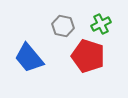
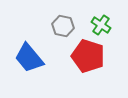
green cross: moved 1 px down; rotated 30 degrees counterclockwise
